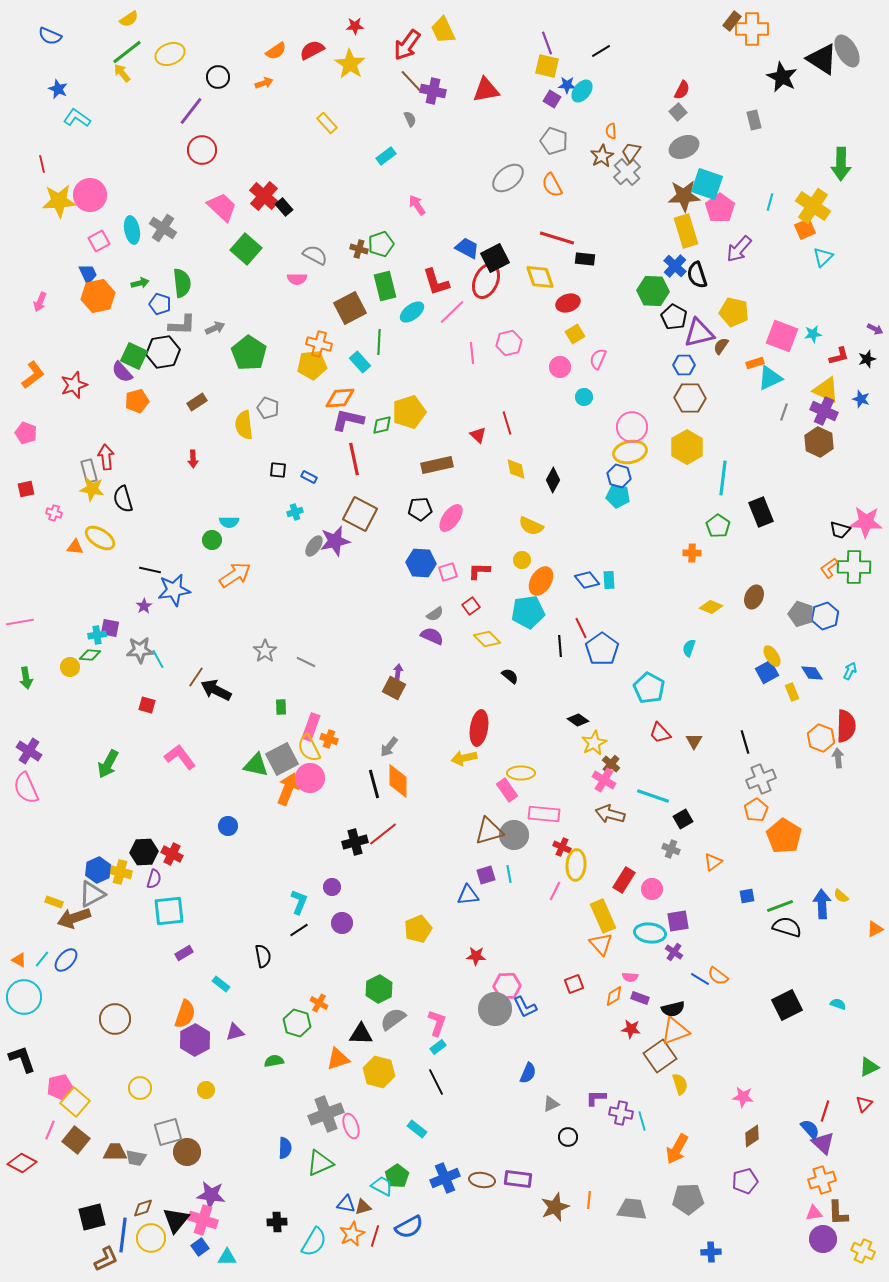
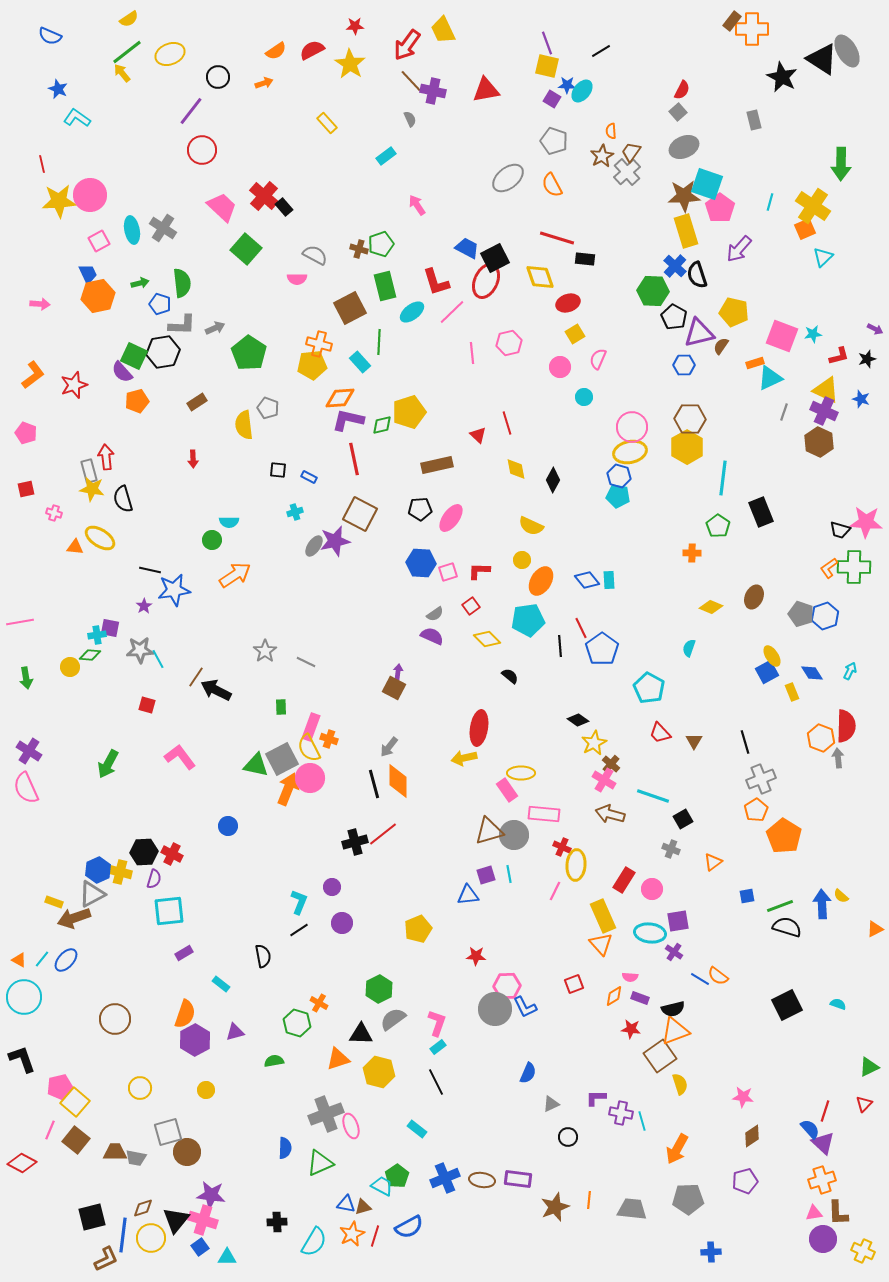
pink arrow at (40, 302): moved 2 px down; rotated 108 degrees counterclockwise
brown hexagon at (690, 398): moved 21 px down
cyan pentagon at (528, 612): moved 8 px down
